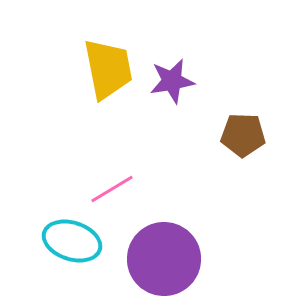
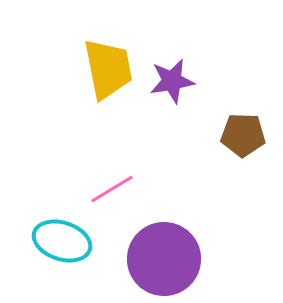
cyan ellipse: moved 10 px left
